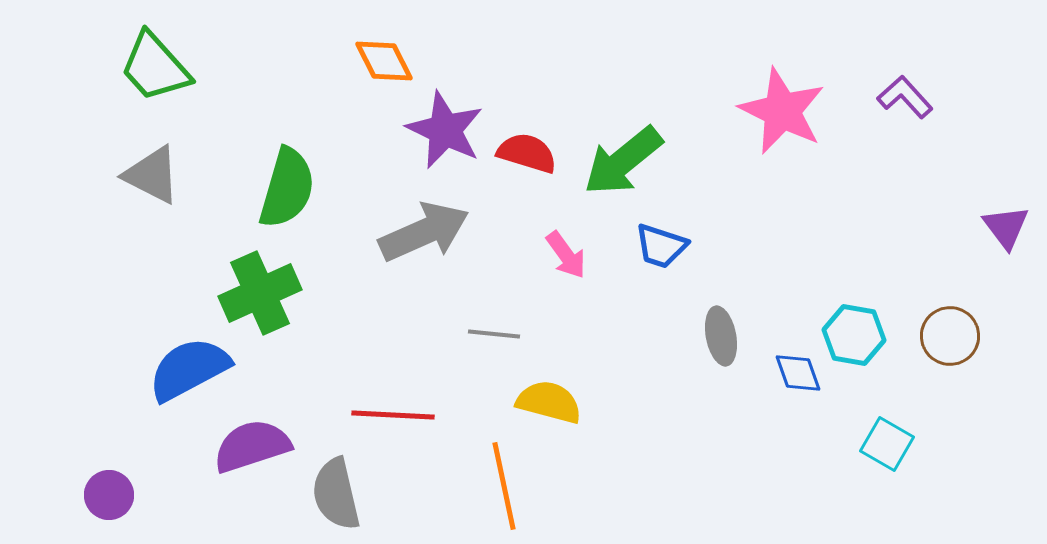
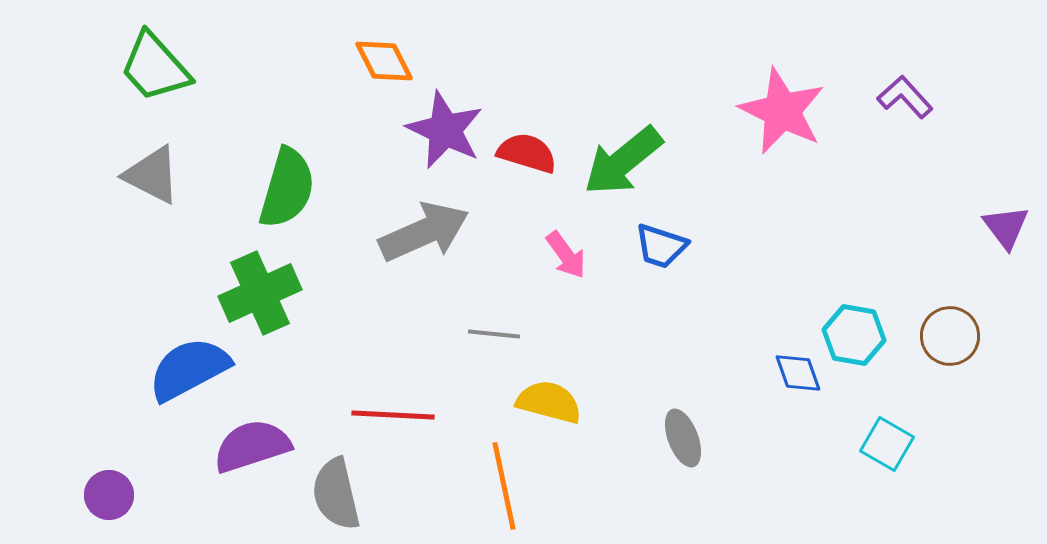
gray ellipse: moved 38 px left, 102 px down; rotated 10 degrees counterclockwise
